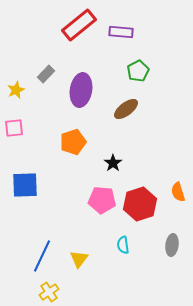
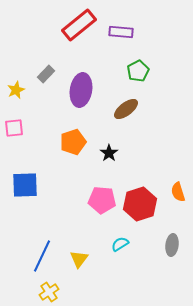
black star: moved 4 px left, 10 px up
cyan semicircle: moved 3 px left, 1 px up; rotated 66 degrees clockwise
